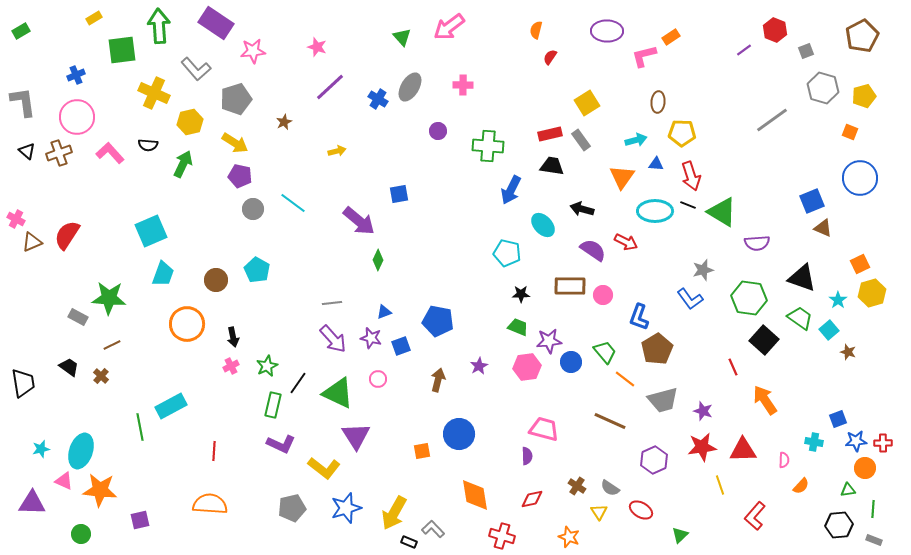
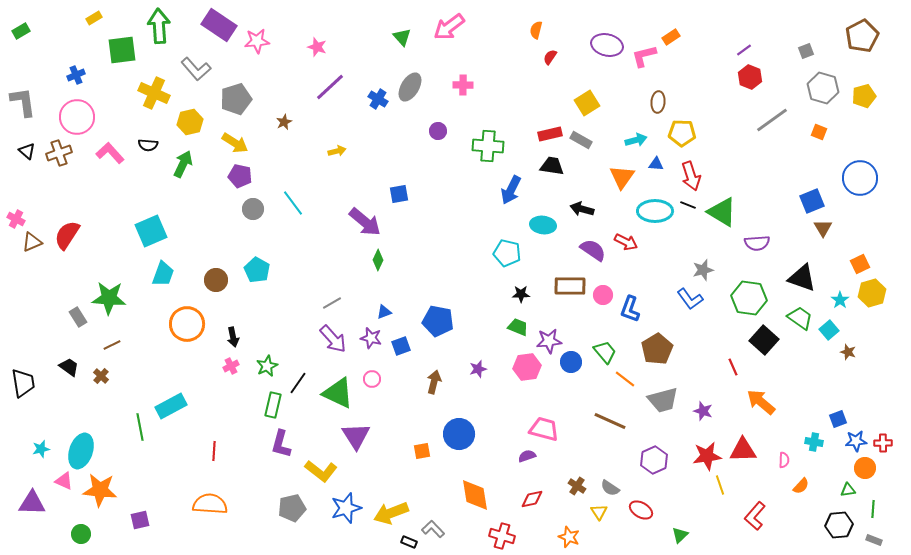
purple rectangle at (216, 23): moved 3 px right, 2 px down
red hexagon at (775, 30): moved 25 px left, 47 px down
purple ellipse at (607, 31): moved 14 px down; rotated 12 degrees clockwise
pink star at (253, 51): moved 4 px right, 10 px up
orange square at (850, 132): moved 31 px left
gray rectangle at (581, 140): rotated 25 degrees counterclockwise
cyan line at (293, 203): rotated 16 degrees clockwise
purple arrow at (359, 221): moved 6 px right, 1 px down
cyan ellipse at (543, 225): rotated 40 degrees counterclockwise
brown triangle at (823, 228): rotated 36 degrees clockwise
cyan star at (838, 300): moved 2 px right
gray line at (332, 303): rotated 24 degrees counterclockwise
gray rectangle at (78, 317): rotated 30 degrees clockwise
blue L-shape at (639, 317): moved 9 px left, 8 px up
purple star at (479, 366): moved 1 px left, 3 px down; rotated 12 degrees clockwise
pink circle at (378, 379): moved 6 px left
brown arrow at (438, 380): moved 4 px left, 2 px down
orange arrow at (765, 400): moved 4 px left, 2 px down; rotated 16 degrees counterclockwise
purple L-shape at (281, 444): rotated 80 degrees clockwise
red star at (702, 447): moved 5 px right, 9 px down
purple semicircle at (527, 456): rotated 108 degrees counterclockwise
yellow L-shape at (324, 468): moved 3 px left, 3 px down
yellow arrow at (394, 513): moved 3 px left; rotated 40 degrees clockwise
